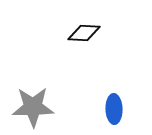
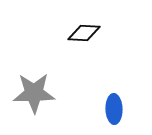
gray star: moved 1 px right, 14 px up
